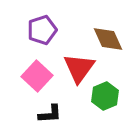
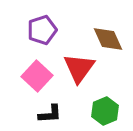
green hexagon: moved 15 px down
